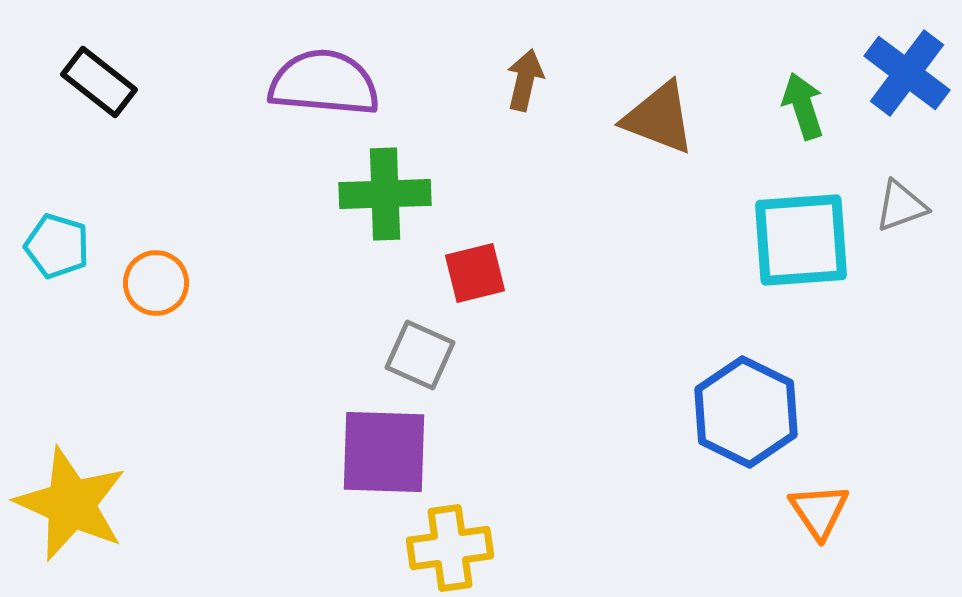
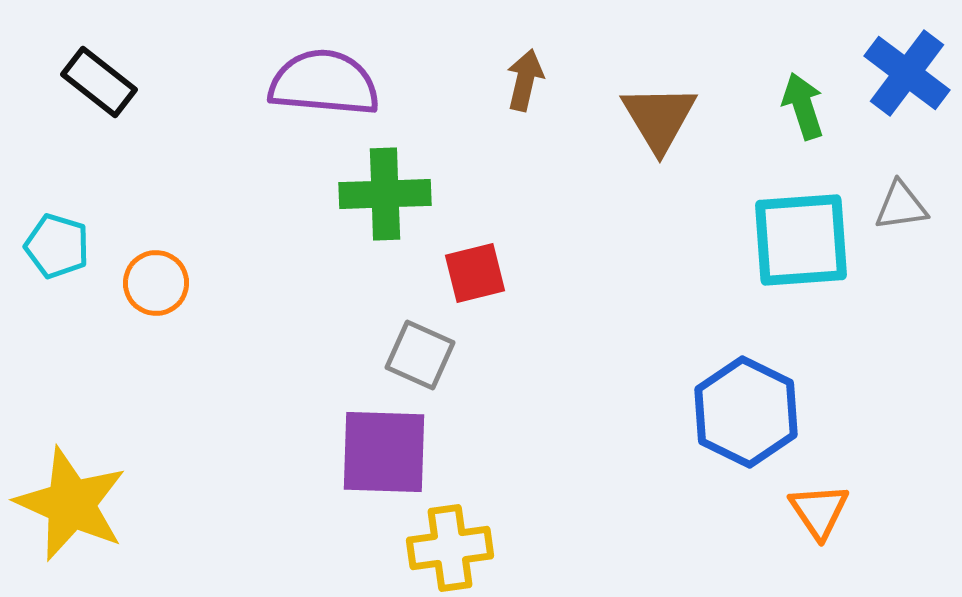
brown triangle: rotated 38 degrees clockwise
gray triangle: rotated 12 degrees clockwise
